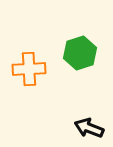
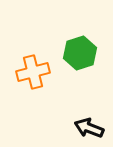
orange cross: moved 4 px right, 3 px down; rotated 12 degrees counterclockwise
